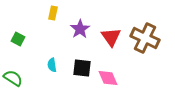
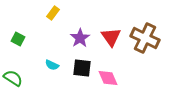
yellow rectangle: rotated 24 degrees clockwise
purple star: moved 9 px down
cyan semicircle: rotated 56 degrees counterclockwise
